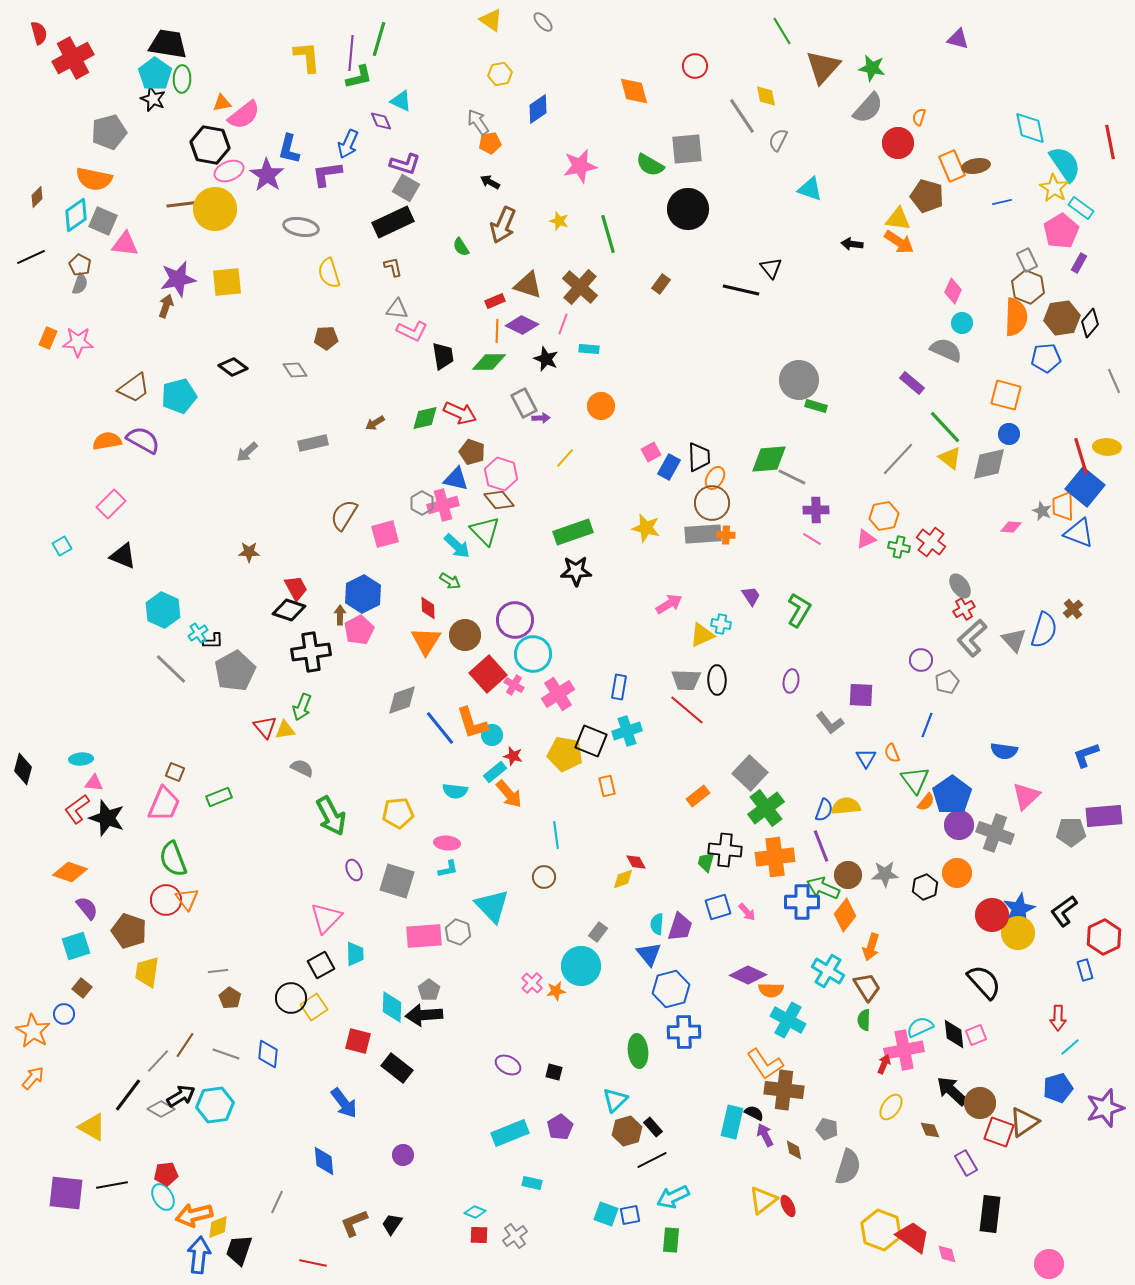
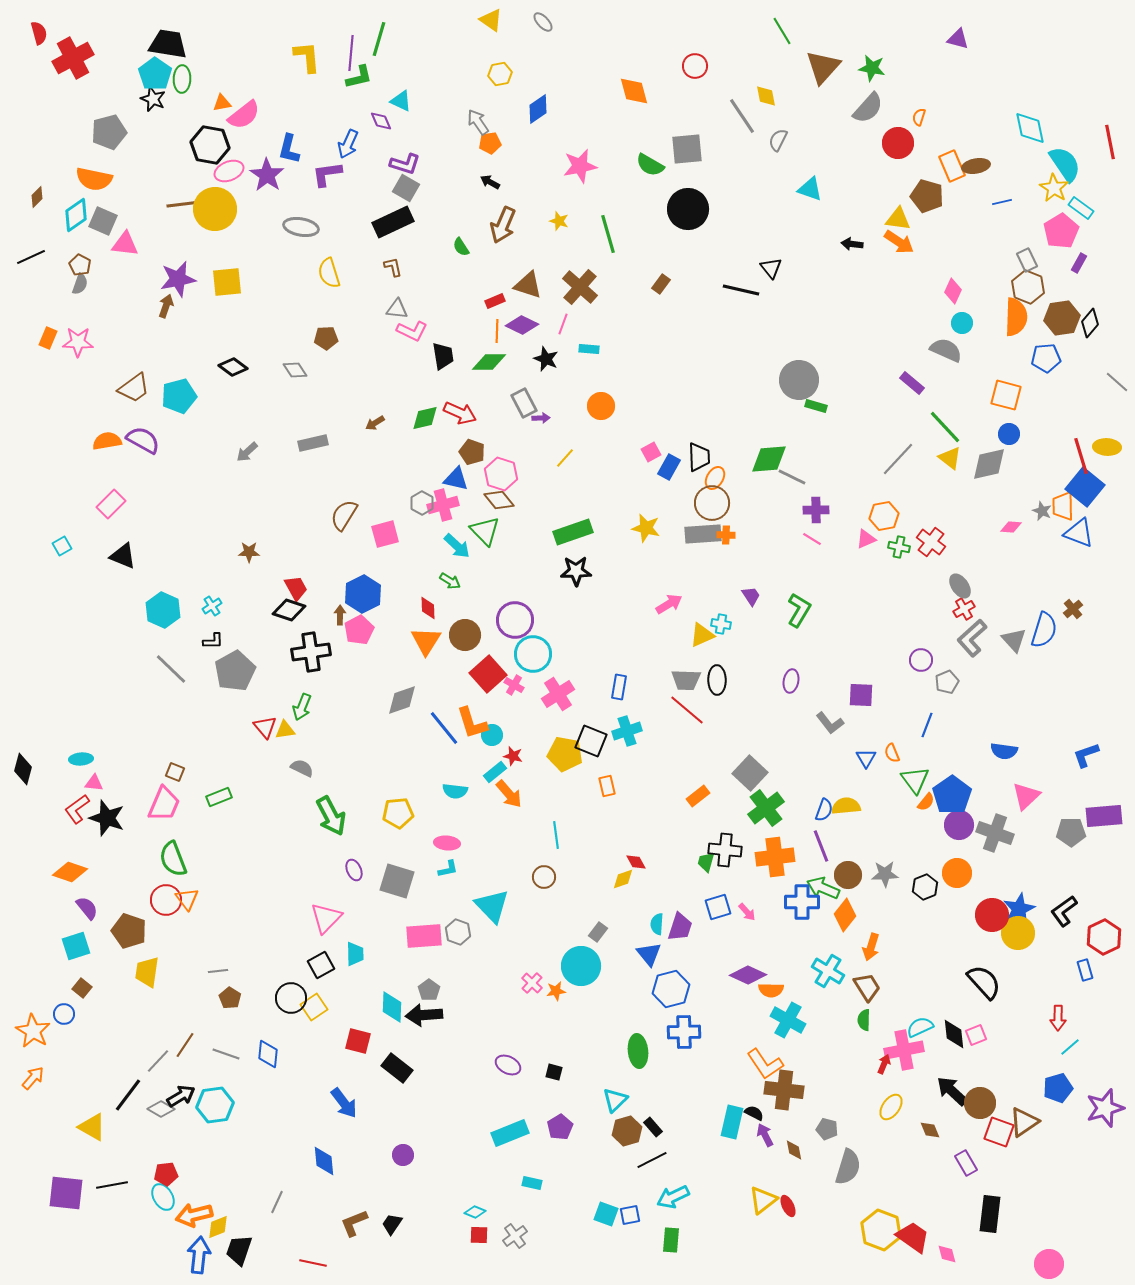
gray line at (1114, 381): moved 3 px right, 1 px down; rotated 25 degrees counterclockwise
cyan cross at (198, 633): moved 14 px right, 27 px up
blue line at (440, 728): moved 4 px right
